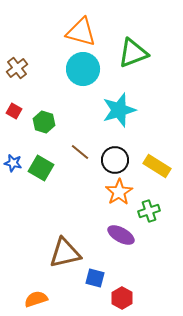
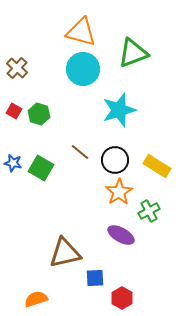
brown cross: rotated 10 degrees counterclockwise
green hexagon: moved 5 px left, 8 px up
green cross: rotated 10 degrees counterclockwise
blue square: rotated 18 degrees counterclockwise
